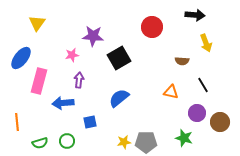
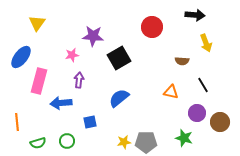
blue ellipse: moved 1 px up
blue arrow: moved 2 px left
green semicircle: moved 2 px left
